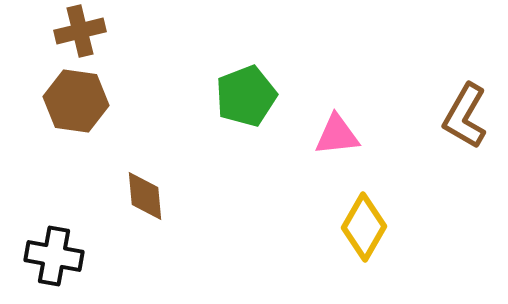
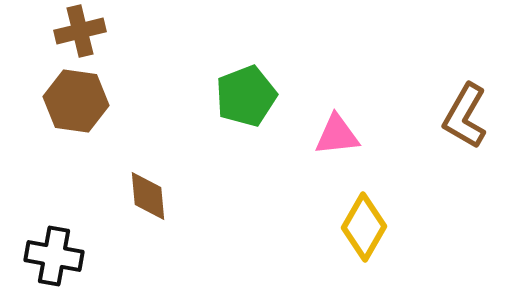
brown diamond: moved 3 px right
